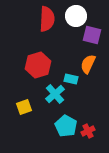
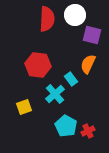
white circle: moved 1 px left, 1 px up
red hexagon: rotated 25 degrees clockwise
cyan rectangle: rotated 40 degrees clockwise
